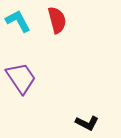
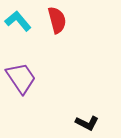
cyan L-shape: rotated 12 degrees counterclockwise
